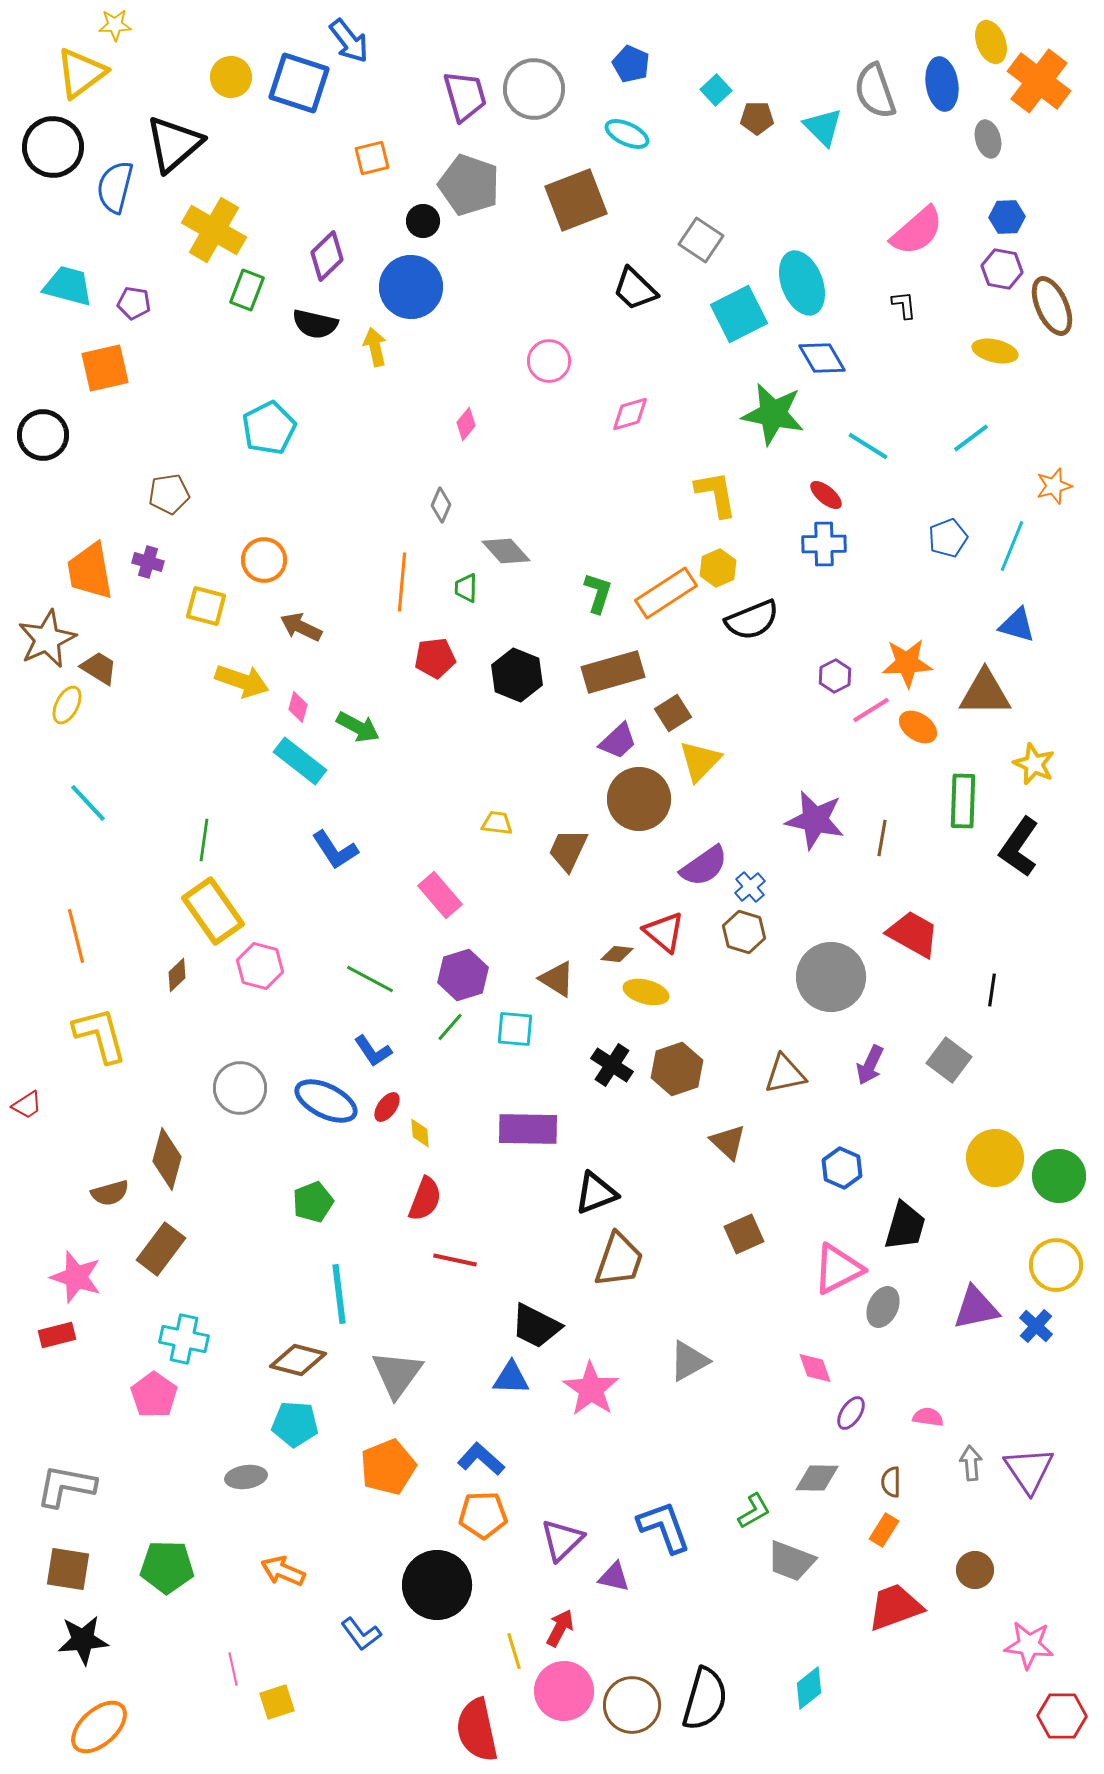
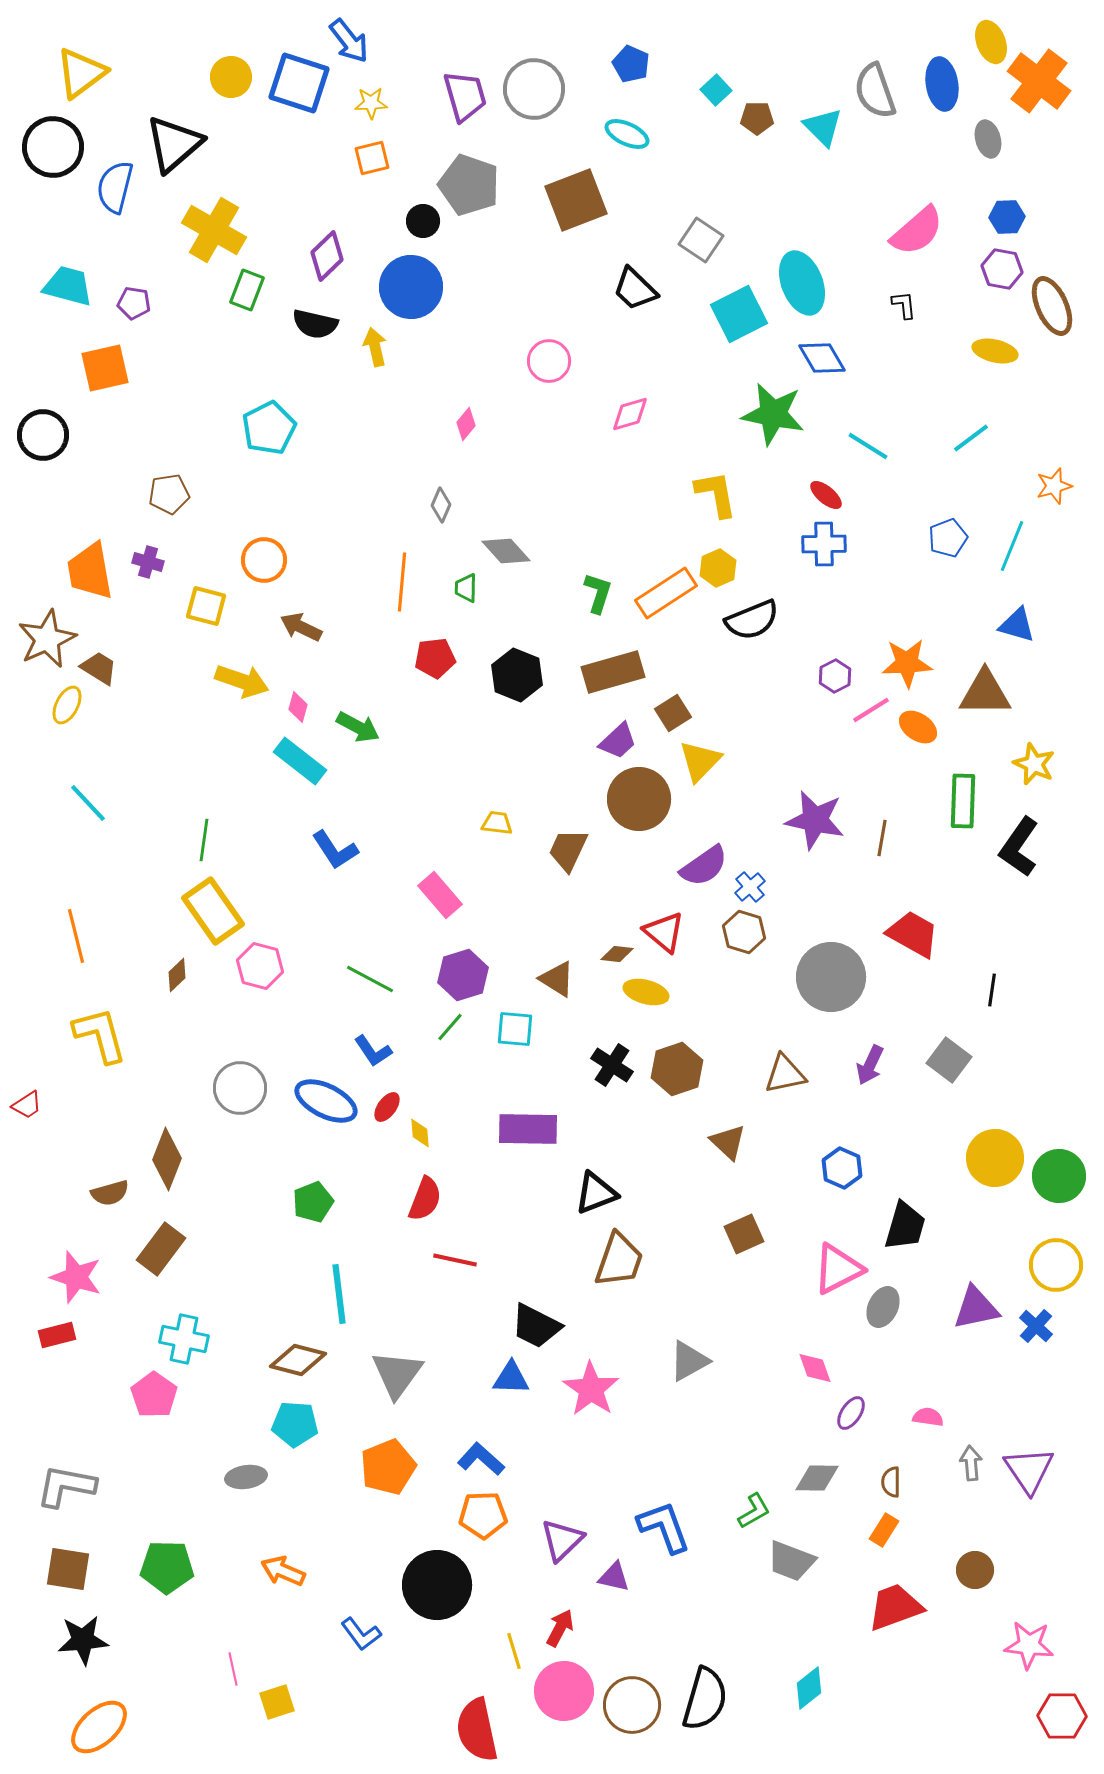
yellow star at (115, 25): moved 256 px right, 78 px down
brown diamond at (167, 1159): rotated 6 degrees clockwise
